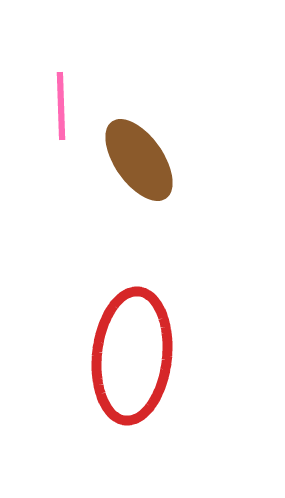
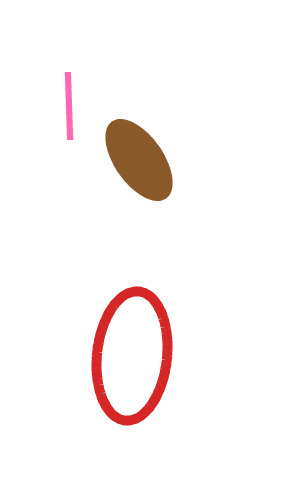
pink line: moved 8 px right
